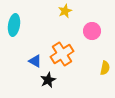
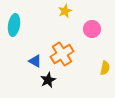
pink circle: moved 2 px up
